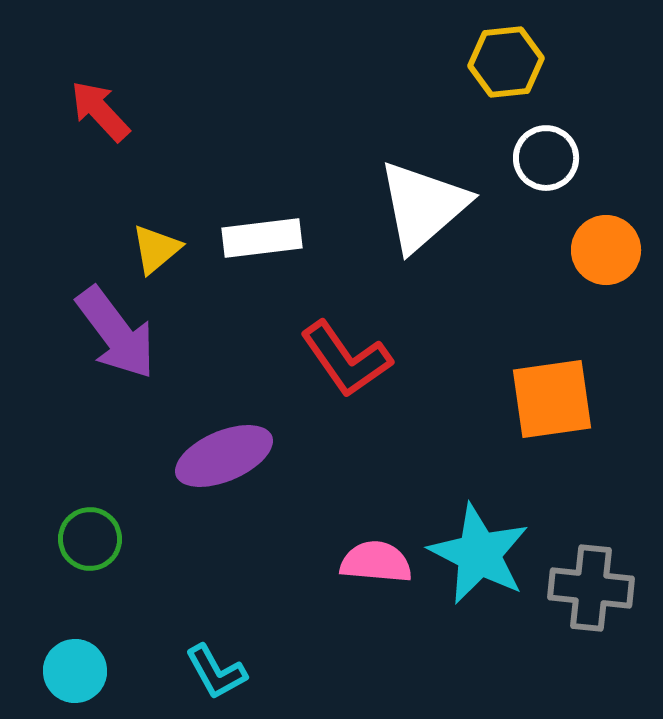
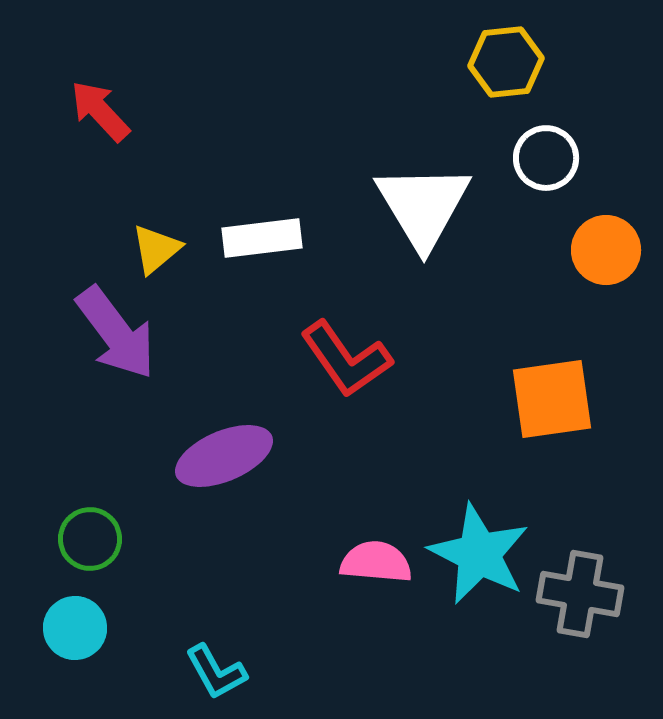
white triangle: rotated 20 degrees counterclockwise
gray cross: moved 11 px left, 6 px down; rotated 4 degrees clockwise
cyan circle: moved 43 px up
